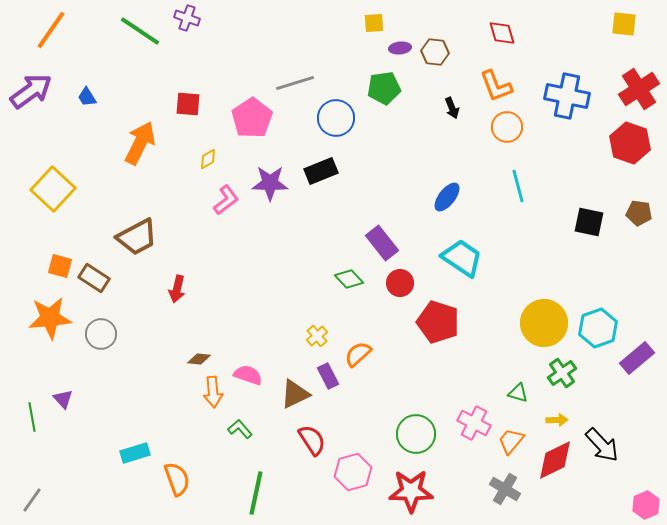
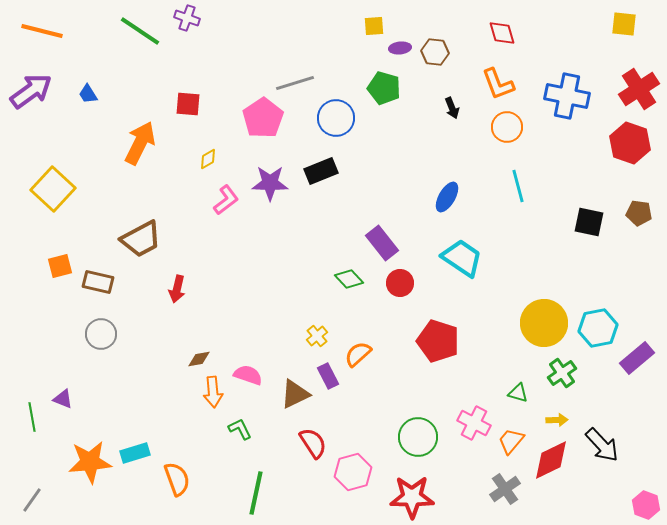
yellow square at (374, 23): moved 3 px down
orange line at (51, 30): moved 9 px left, 1 px down; rotated 69 degrees clockwise
orange L-shape at (496, 86): moved 2 px right, 2 px up
green pentagon at (384, 88): rotated 24 degrees clockwise
blue trapezoid at (87, 97): moved 1 px right, 3 px up
pink pentagon at (252, 118): moved 11 px right
blue ellipse at (447, 197): rotated 8 degrees counterclockwise
brown trapezoid at (137, 237): moved 4 px right, 2 px down
orange square at (60, 266): rotated 30 degrees counterclockwise
brown rectangle at (94, 278): moved 4 px right, 4 px down; rotated 20 degrees counterclockwise
orange star at (50, 318): moved 40 px right, 144 px down
red pentagon at (438, 322): moved 19 px down
cyan hexagon at (598, 328): rotated 9 degrees clockwise
brown diamond at (199, 359): rotated 15 degrees counterclockwise
purple triangle at (63, 399): rotated 25 degrees counterclockwise
green L-shape at (240, 429): rotated 15 degrees clockwise
green circle at (416, 434): moved 2 px right, 3 px down
red semicircle at (312, 440): moved 1 px right, 3 px down
red diamond at (555, 460): moved 4 px left
gray cross at (505, 489): rotated 24 degrees clockwise
red star at (411, 491): moved 1 px right, 6 px down
pink hexagon at (646, 505): rotated 16 degrees counterclockwise
